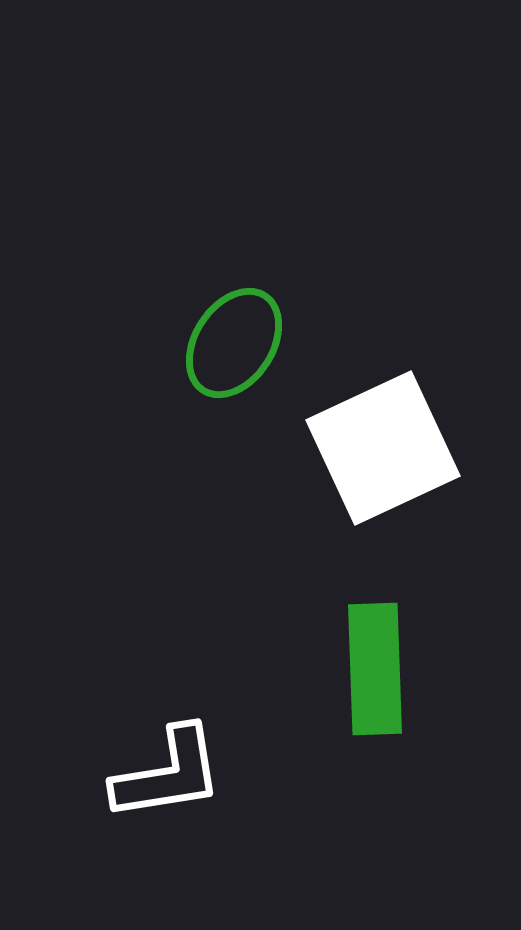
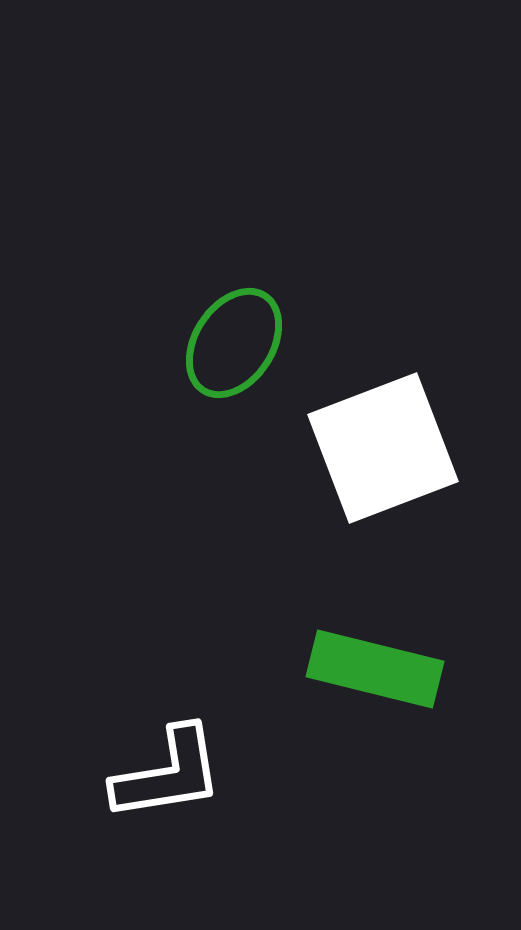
white square: rotated 4 degrees clockwise
green rectangle: rotated 74 degrees counterclockwise
